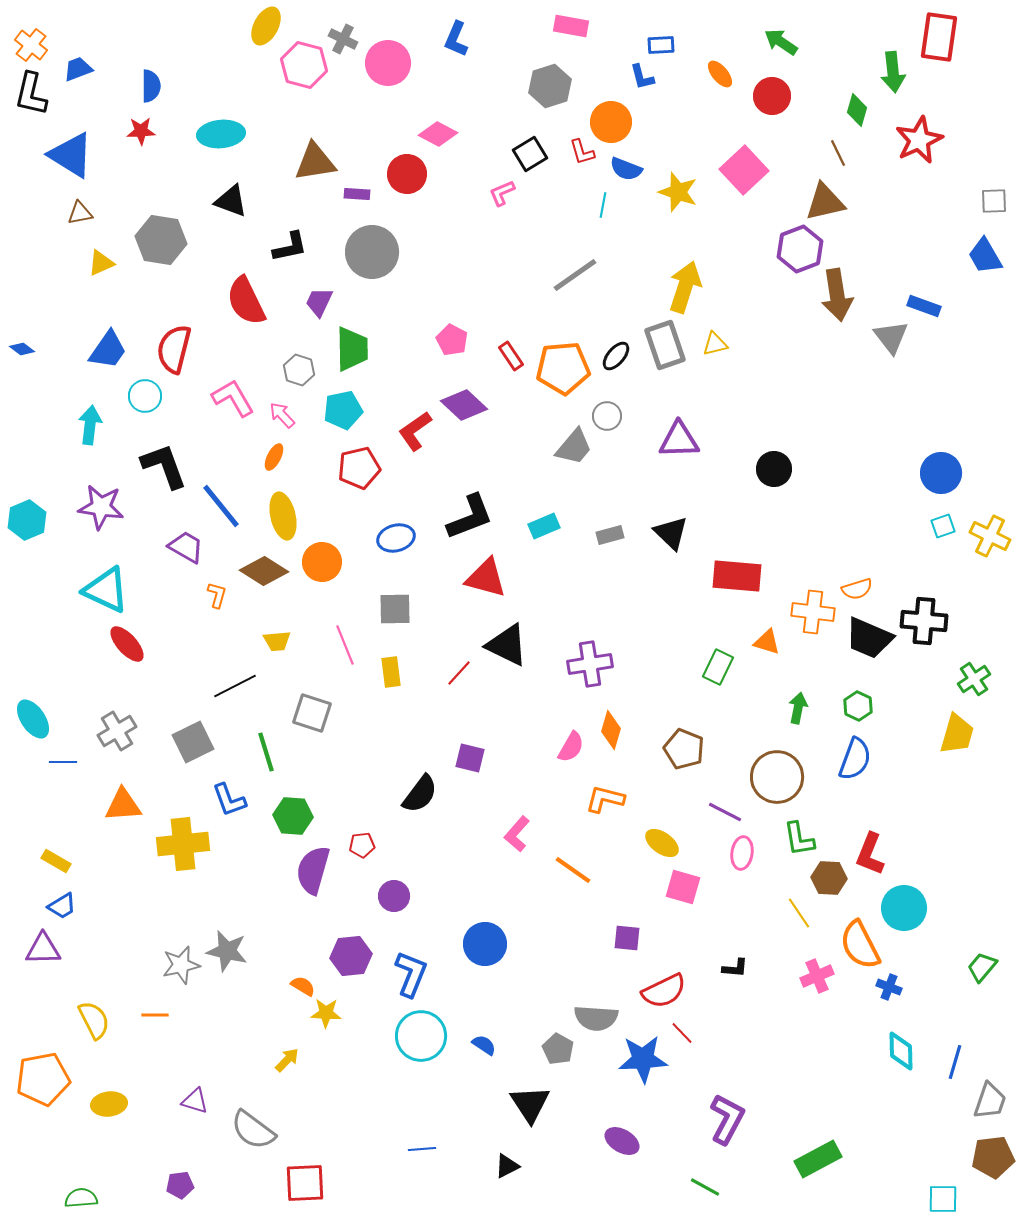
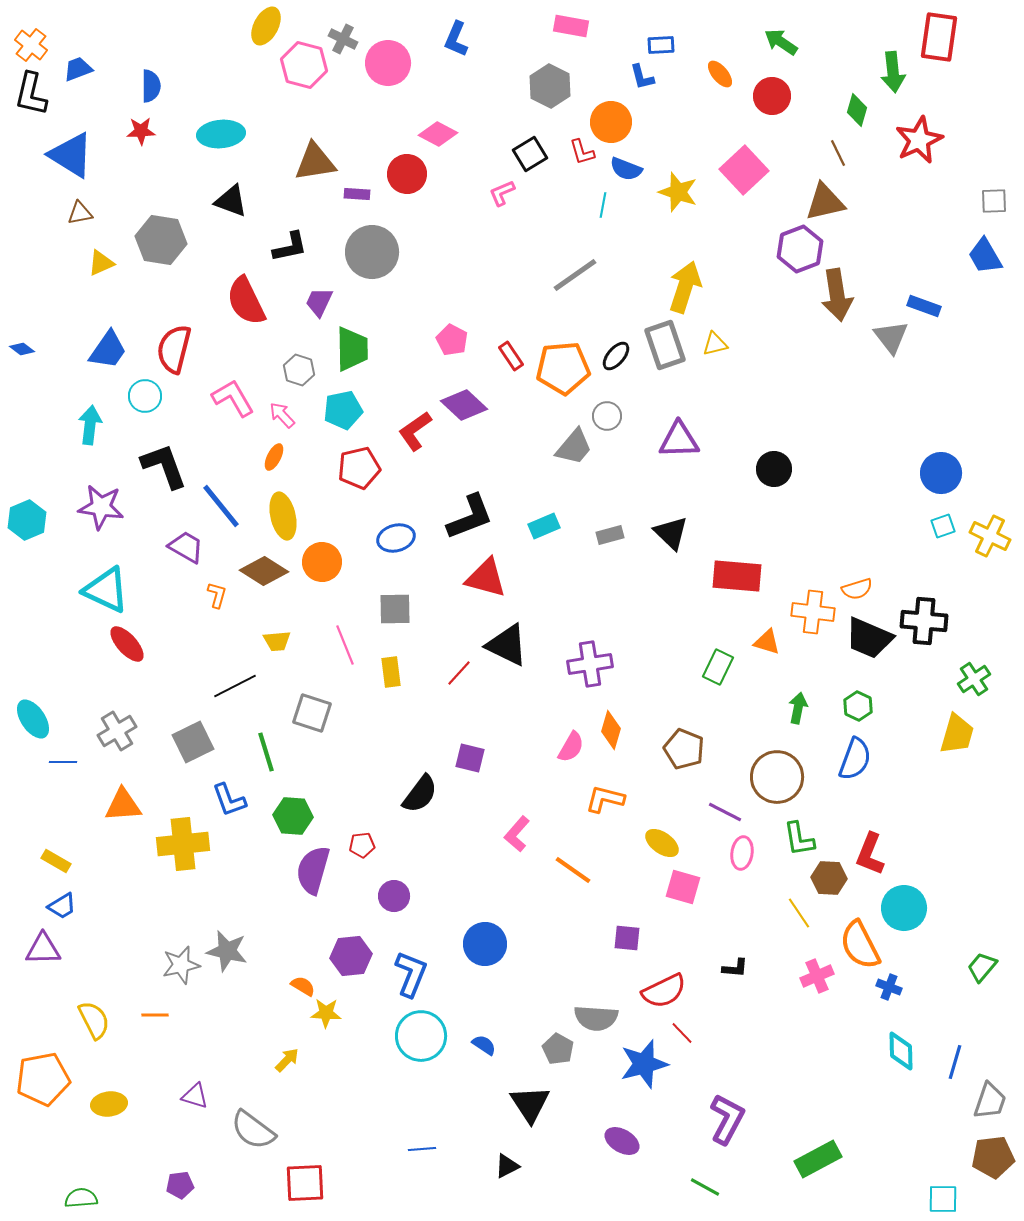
gray hexagon at (550, 86): rotated 15 degrees counterclockwise
blue star at (643, 1059): moved 1 px right, 5 px down; rotated 12 degrees counterclockwise
purple triangle at (195, 1101): moved 5 px up
